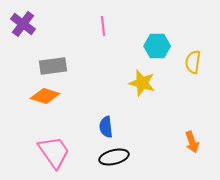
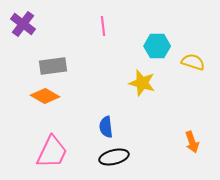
yellow semicircle: rotated 100 degrees clockwise
orange diamond: rotated 12 degrees clockwise
pink trapezoid: moved 2 px left; rotated 60 degrees clockwise
